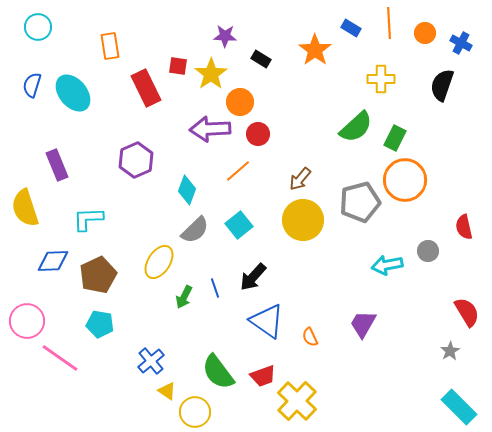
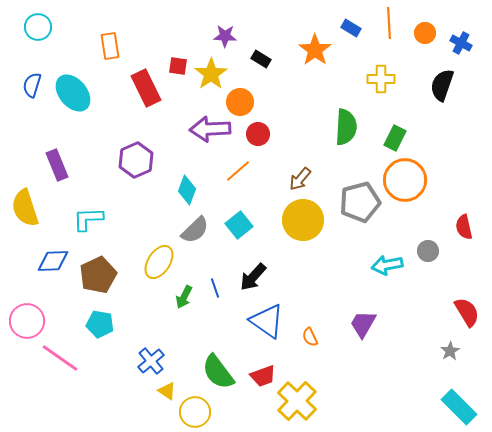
green semicircle at (356, 127): moved 10 px left; rotated 45 degrees counterclockwise
